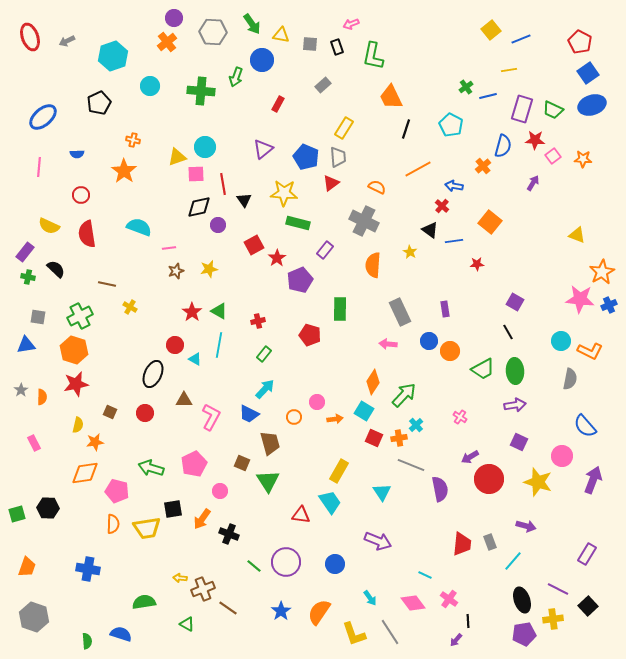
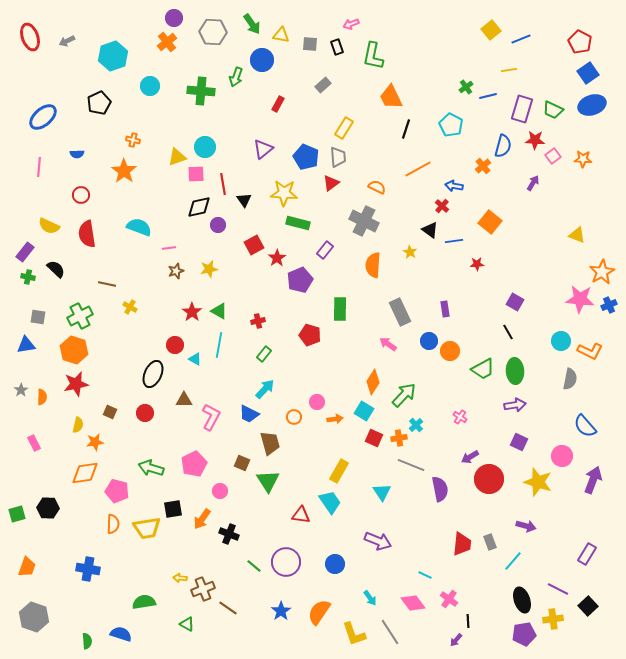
pink arrow at (388, 344): rotated 30 degrees clockwise
